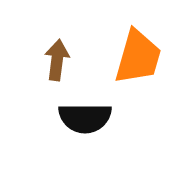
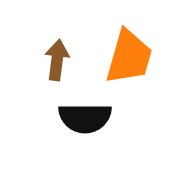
orange trapezoid: moved 9 px left
